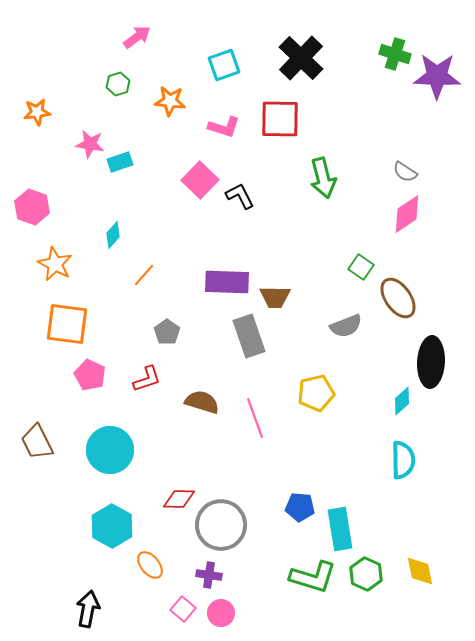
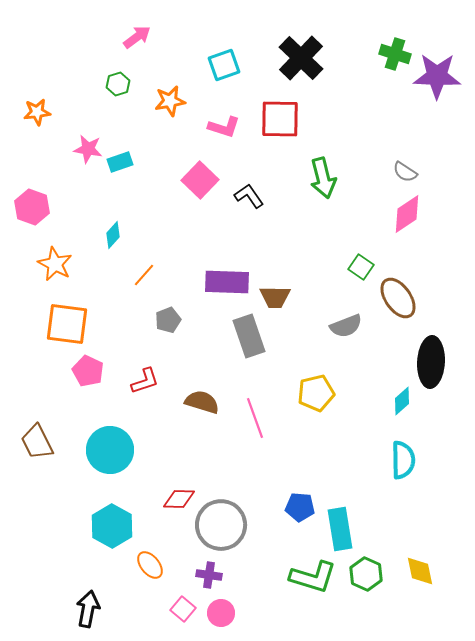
orange star at (170, 101): rotated 16 degrees counterclockwise
pink star at (90, 144): moved 2 px left, 5 px down
black L-shape at (240, 196): moved 9 px right; rotated 8 degrees counterclockwise
gray pentagon at (167, 332): moved 1 px right, 12 px up; rotated 15 degrees clockwise
pink pentagon at (90, 375): moved 2 px left, 4 px up
red L-shape at (147, 379): moved 2 px left, 2 px down
